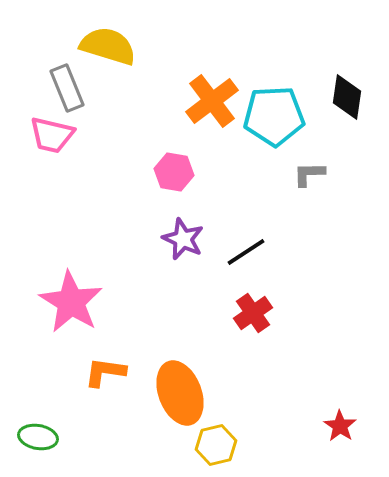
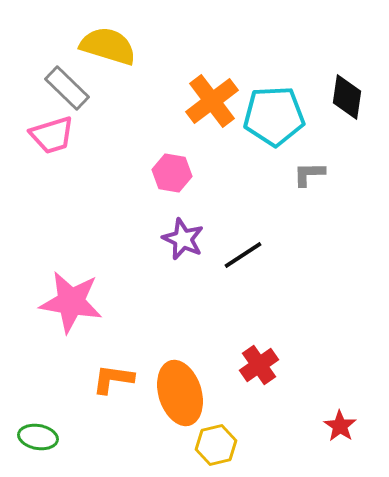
gray rectangle: rotated 24 degrees counterclockwise
pink trapezoid: rotated 30 degrees counterclockwise
pink hexagon: moved 2 px left, 1 px down
black line: moved 3 px left, 3 px down
pink star: rotated 22 degrees counterclockwise
red cross: moved 6 px right, 52 px down
orange L-shape: moved 8 px right, 7 px down
orange ellipse: rotated 4 degrees clockwise
